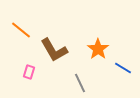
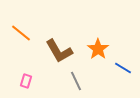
orange line: moved 3 px down
brown L-shape: moved 5 px right, 1 px down
pink rectangle: moved 3 px left, 9 px down
gray line: moved 4 px left, 2 px up
